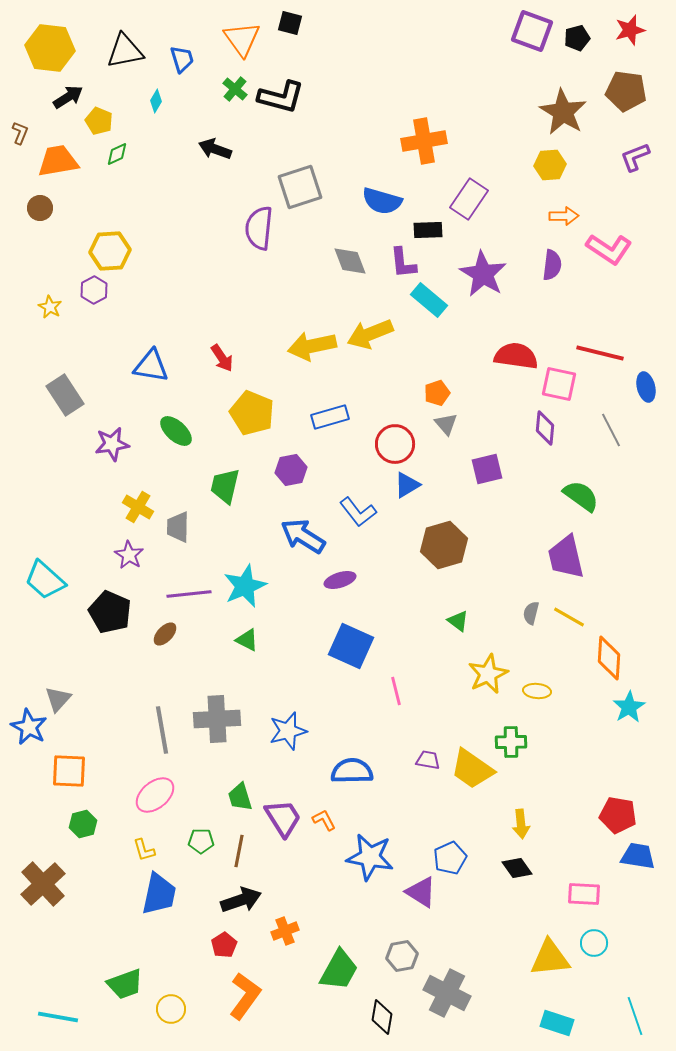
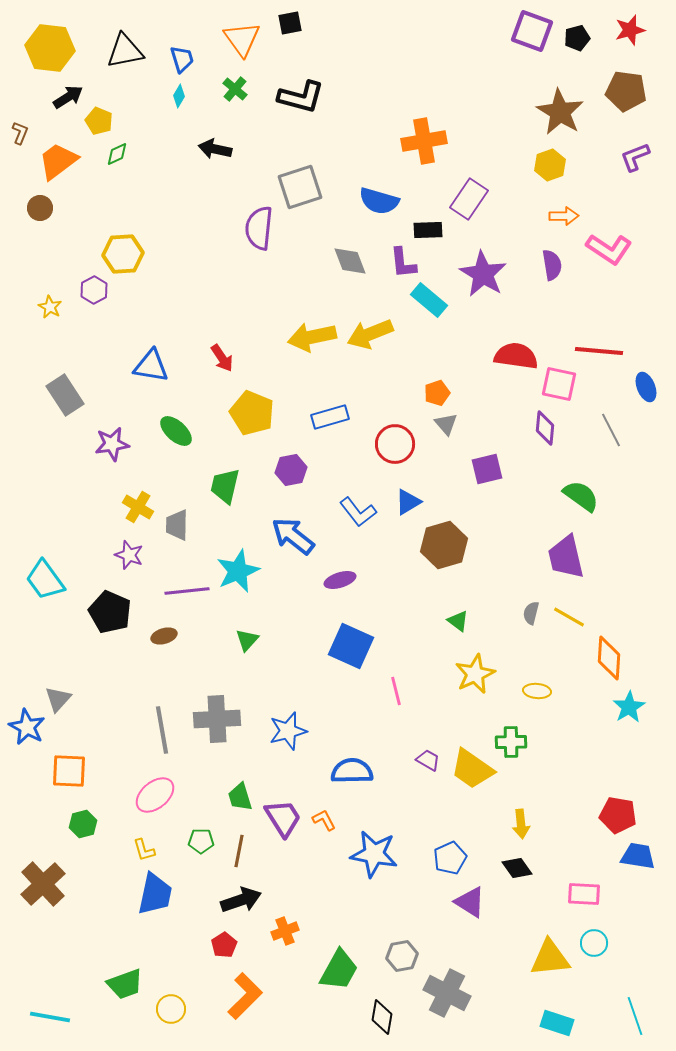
black square at (290, 23): rotated 25 degrees counterclockwise
black L-shape at (281, 97): moved 20 px right
cyan diamond at (156, 101): moved 23 px right, 5 px up
brown star at (563, 112): moved 3 px left
black arrow at (215, 149): rotated 8 degrees counterclockwise
orange trapezoid at (58, 161): rotated 27 degrees counterclockwise
yellow hexagon at (550, 165): rotated 16 degrees counterclockwise
blue semicircle at (382, 201): moved 3 px left
yellow hexagon at (110, 251): moved 13 px right, 3 px down
purple semicircle at (552, 265): rotated 16 degrees counterclockwise
yellow arrow at (312, 346): moved 9 px up
red line at (600, 353): moved 1 px left, 2 px up; rotated 9 degrees counterclockwise
blue ellipse at (646, 387): rotated 8 degrees counterclockwise
blue triangle at (407, 485): moved 1 px right, 17 px down
gray trapezoid at (178, 527): moved 1 px left, 2 px up
blue arrow at (303, 536): moved 10 px left; rotated 6 degrees clockwise
purple star at (129, 555): rotated 12 degrees counterclockwise
cyan trapezoid at (45, 580): rotated 12 degrees clockwise
cyan star at (245, 586): moved 7 px left, 15 px up
purple line at (189, 594): moved 2 px left, 3 px up
brown ellipse at (165, 634): moved 1 px left, 2 px down; rotated 30 degrees clockwise
green triangle at (247, 640): rotated 45 degrees clockwise
yellow star at (488, 674): moved 13 px left
blue star at (29, 727): moved 2 px left
purple trapezoid at (428, 760): rotated 20 degrees clockwise
blue star at (370, 857): moved 4 px right, 3 px up
purple triangle at (421, 892): moved 49 px right, 10 px down
blue trapezoid at (159, 894): moved 4 px left
orange L-shape at (245, 996): rotated 9 degrees clockwise
cyan line at (58, 1017): moved 8 px left
